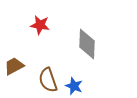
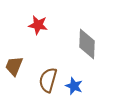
red star: moved 2 px left
brown trapezoid: rotated 40 degrees counterclockwise
brown semicircle: rotated 35 degrees clockwise
